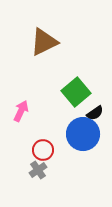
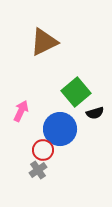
black semicircle: rotated 18 degrees clockwise
blue circle: moved 23 px left, 5 px up
